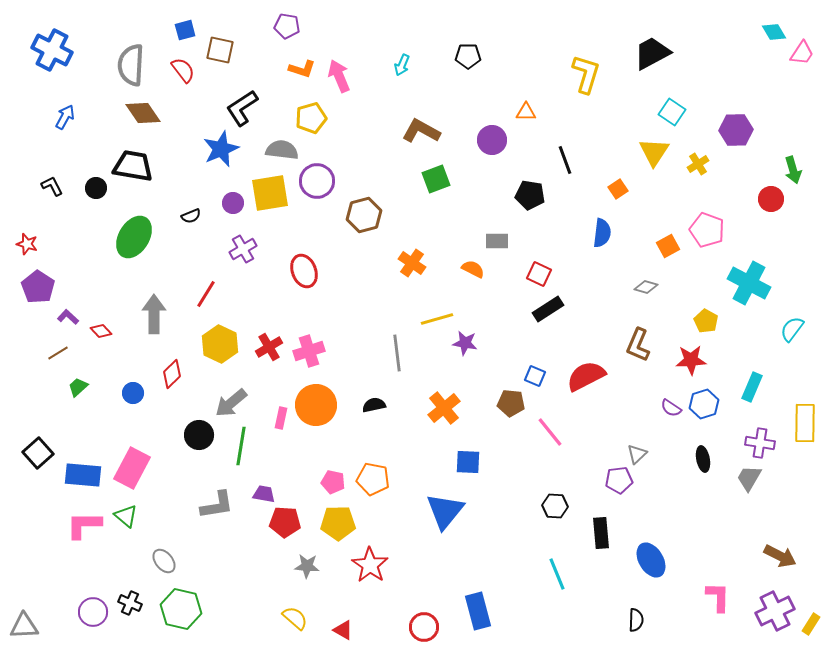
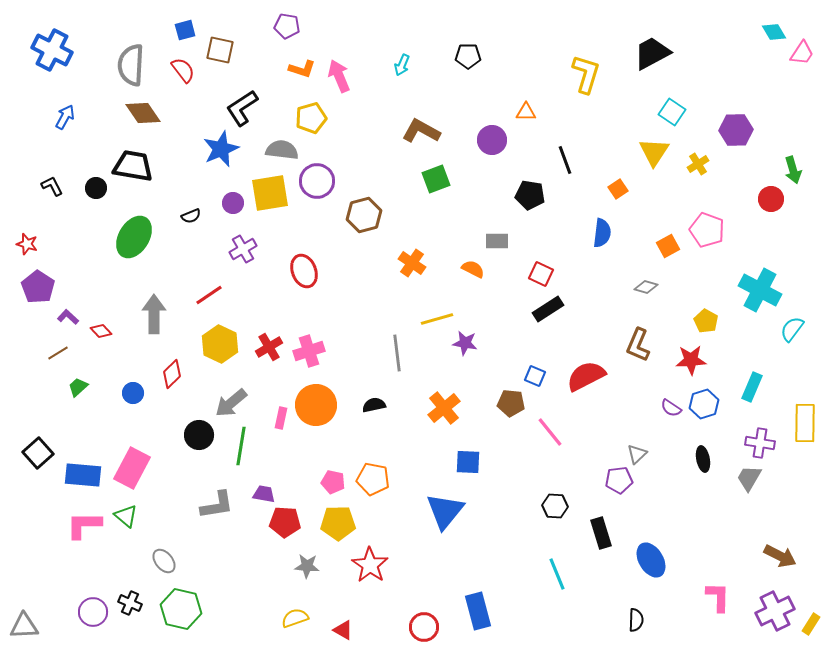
red square at (539, 274): moved 2 px right
cyan cross at (749, 283): moved 11 px right, 7 px down
red line at (206, 294): moved 3 px right, 1 px down; rotated 24 degrees clockwise
black rectangle at (601, 533): rotated 12 degrees counterclockwise
yellow semicircle at (295, 618): rotated 60 degrees counterclockwise
